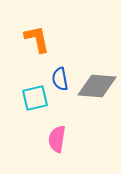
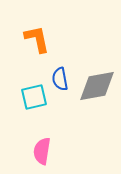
gray diamond: rotated 15 degrees counterclockwise
cyan square: moved 1 px left, 1 px up
pink semicircle: moved 15 px left, 12 px down
